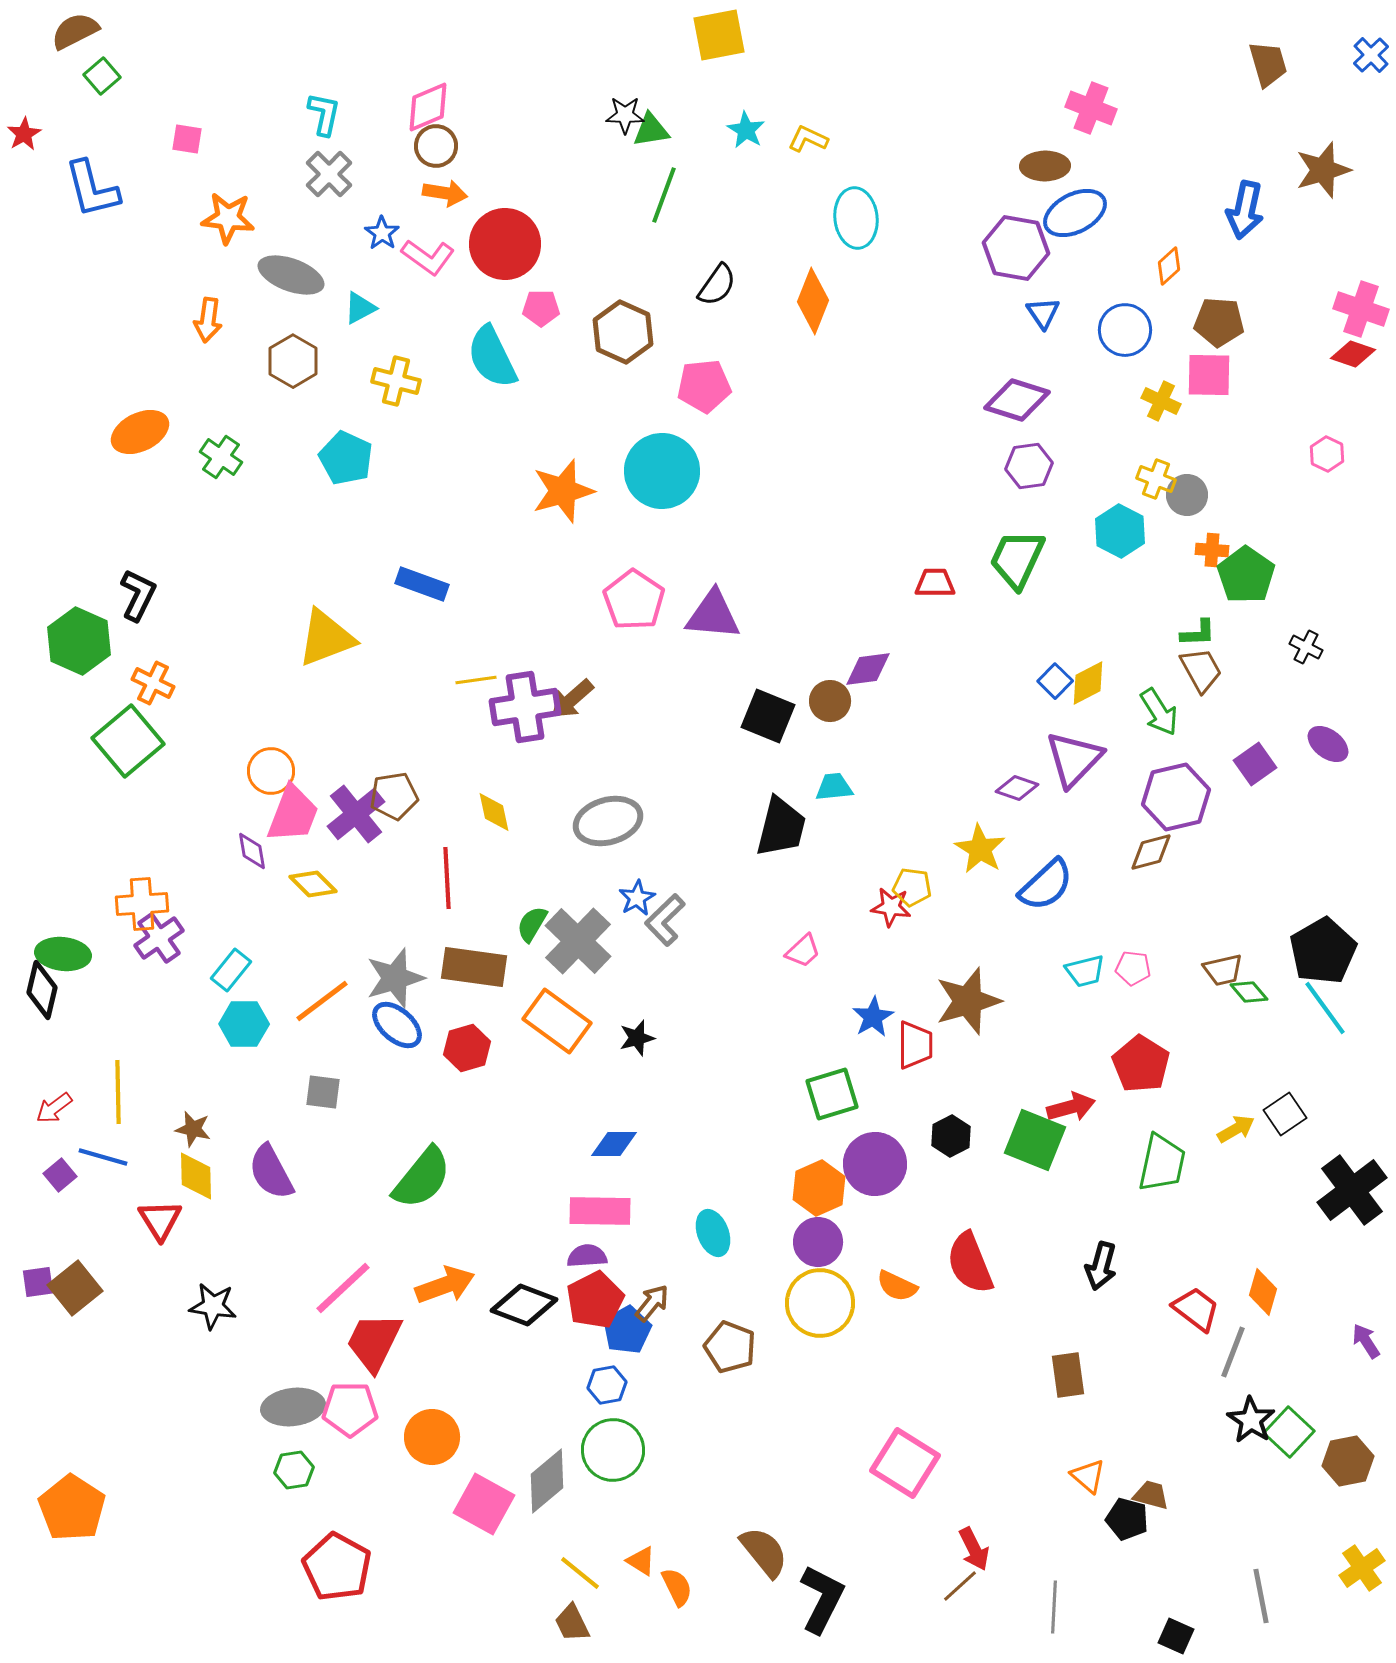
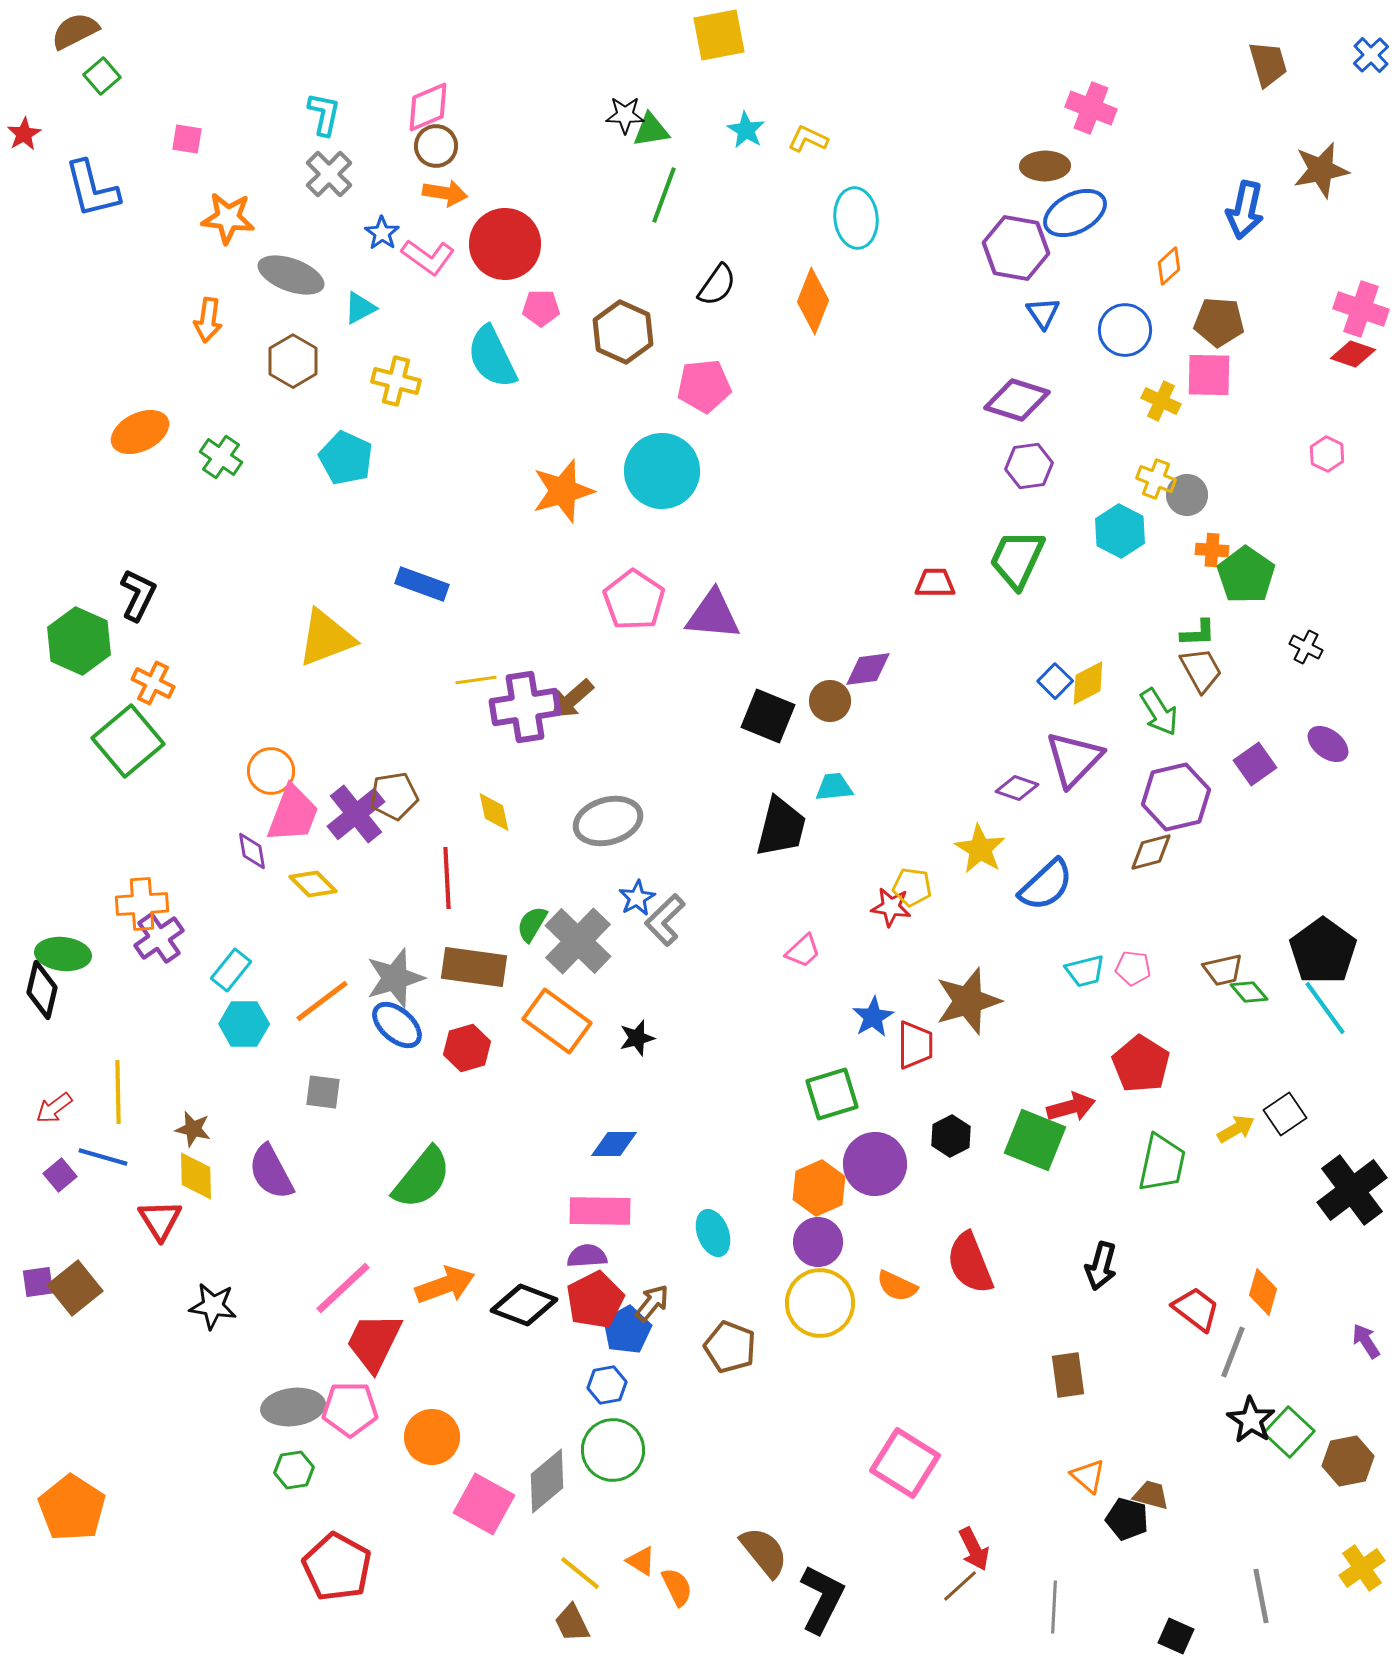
brown star at (1323, 170): moved 2 px left; rotated 6 degrees clockwise
black pentagon at (1323, 951): rotated 6 degrees counterclockwise
